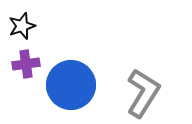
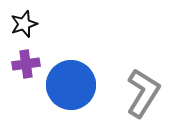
black star: moved 2 px right, 2 px up
